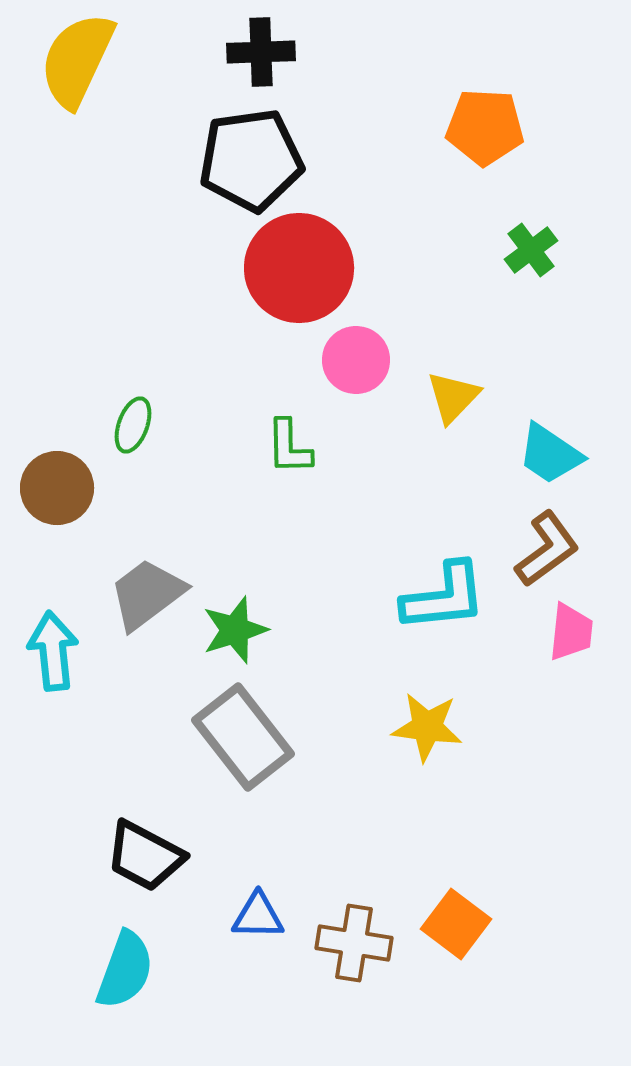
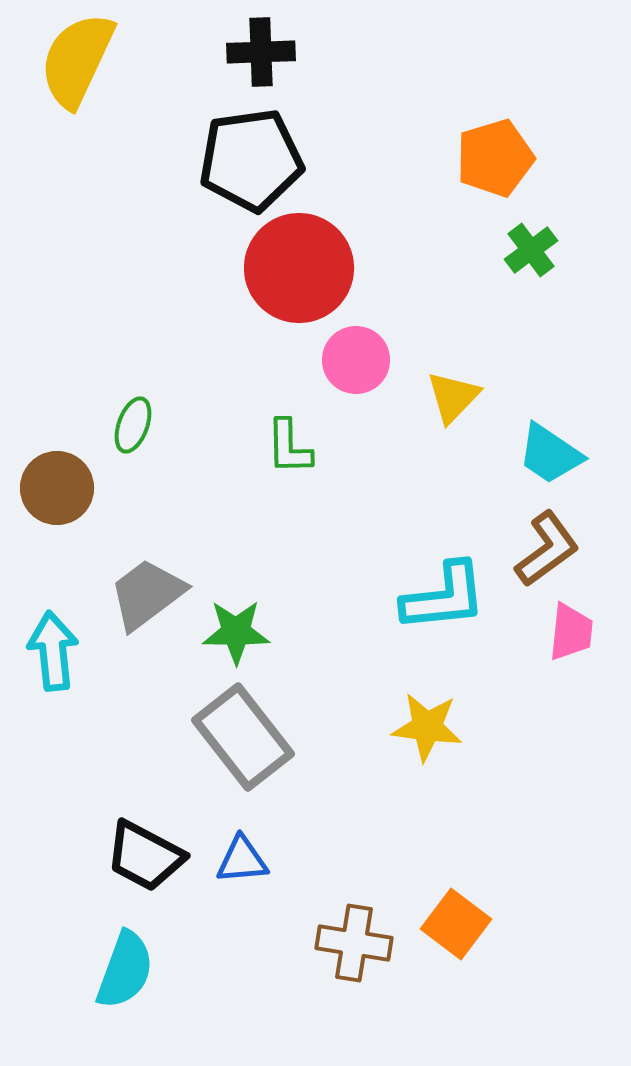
orange pentagon: moved 10 px right, 31 px down; rotated 20 degrees counterclockwise
green star: moved 1 px right, 2 px down; rotated 18 degrees clockwise
blue triangle: moved 16 px left, 56 px up; rotated 6 degrees counterclockwise
